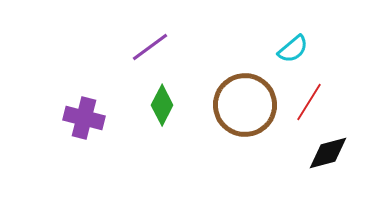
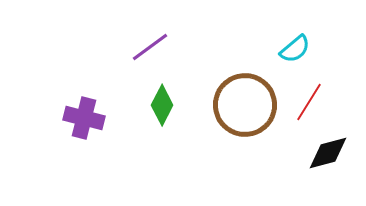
cyan semicircle: moved 2 px right
